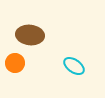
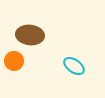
orange circle: moved 1 px left, 2 px up
